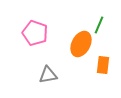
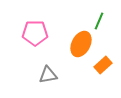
green line: moved 4 px up
pink pentagon: rotated 20 degrees counterclockwise
orange rectangle: rotated 42 degrees clockwise
